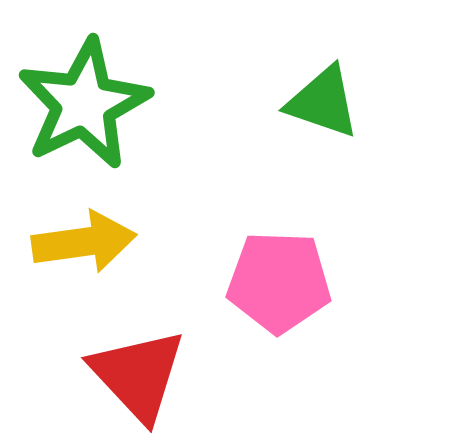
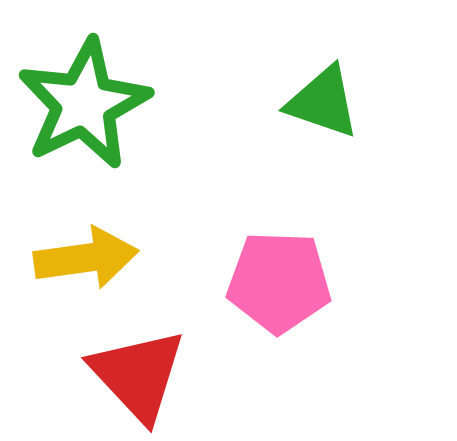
yellow arrow: moved 2 px right, 16 px down
